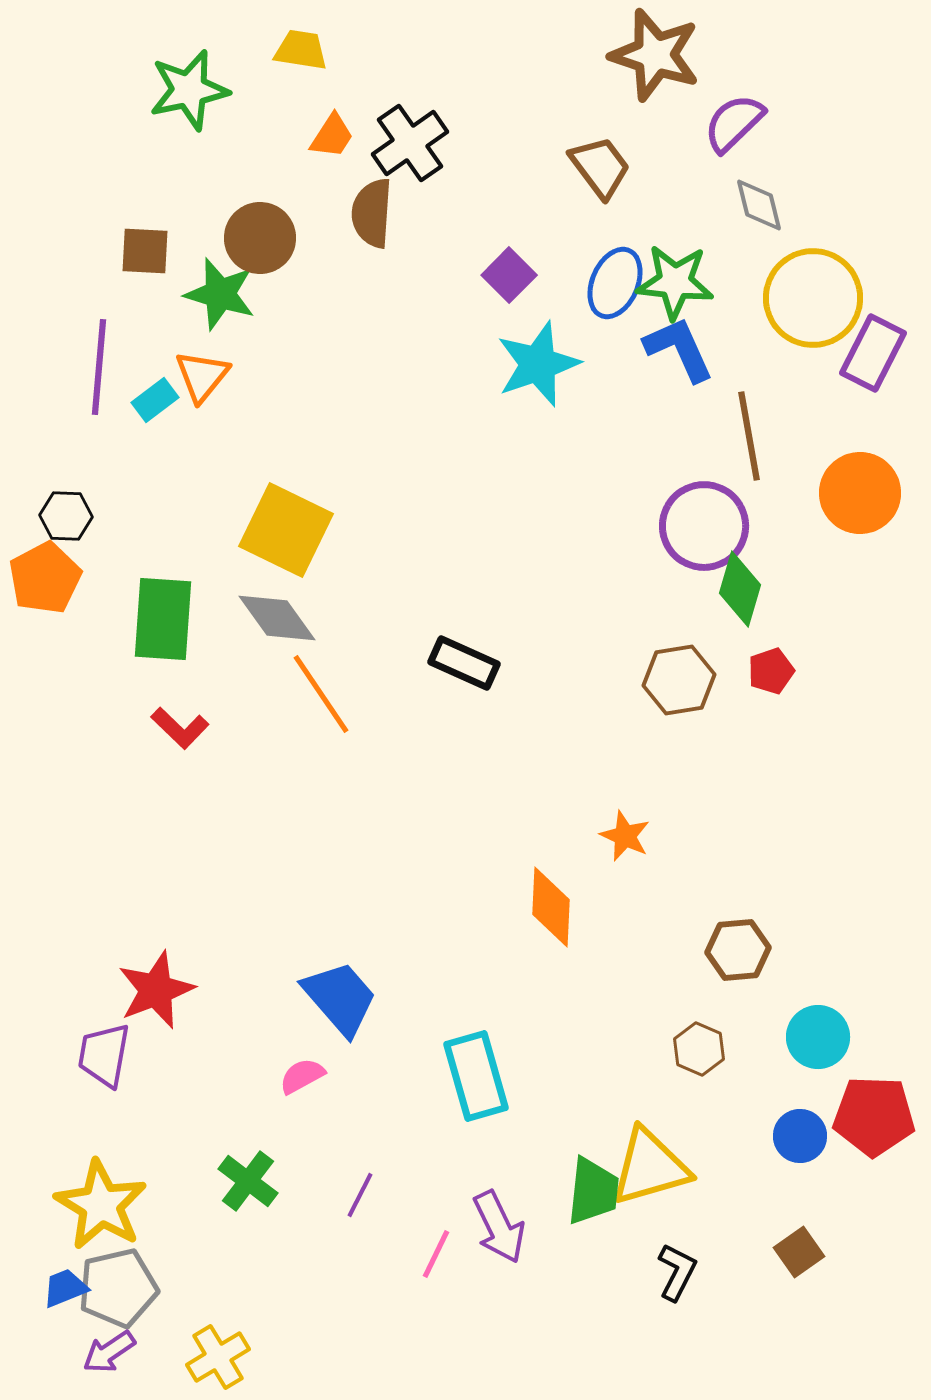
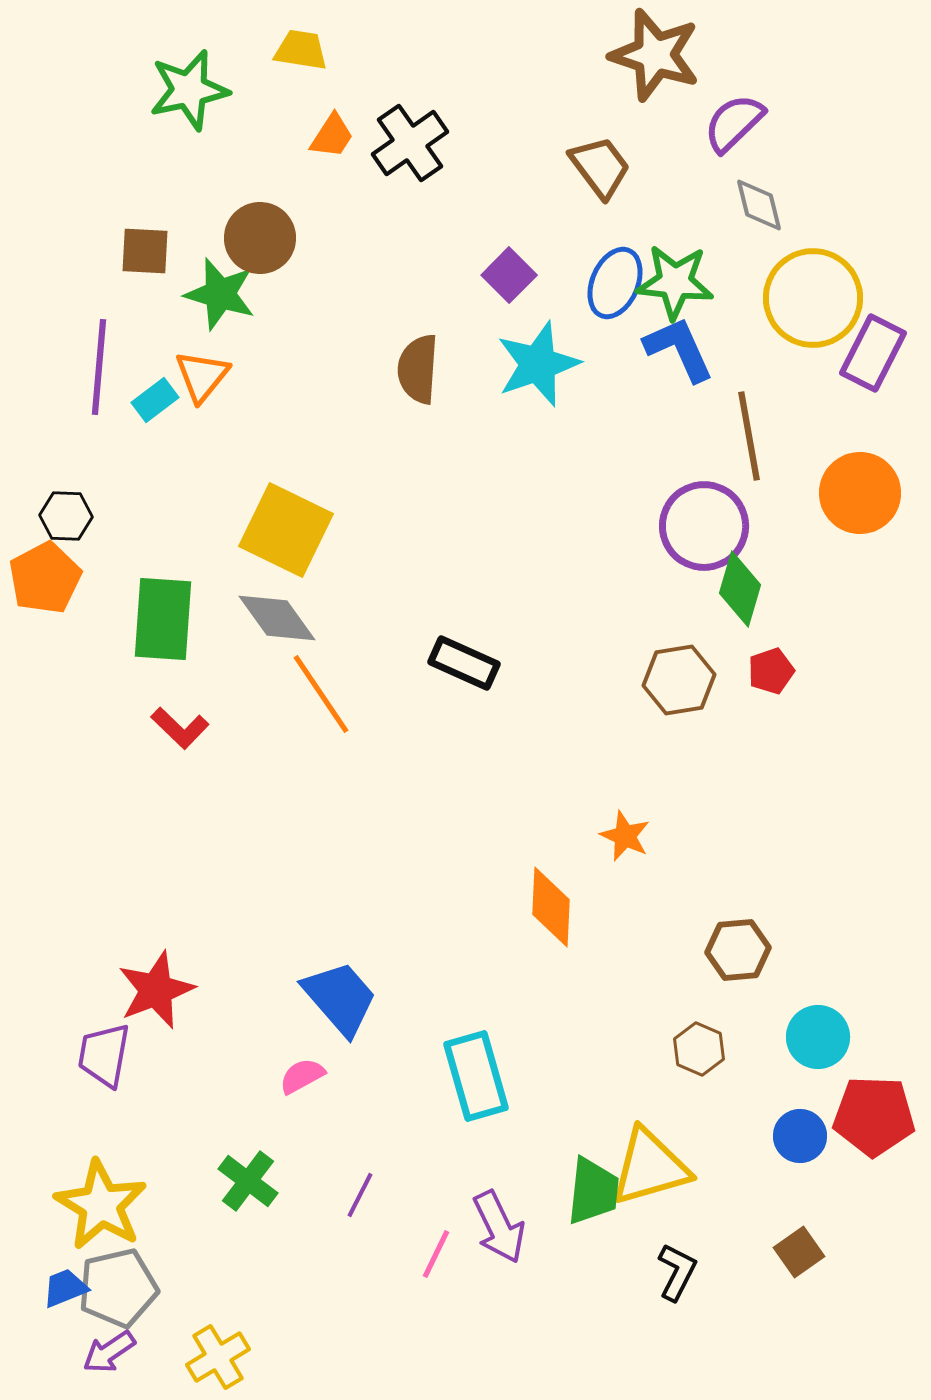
brown semicircle at (372, 213): moved 46 px right, 156 px down
